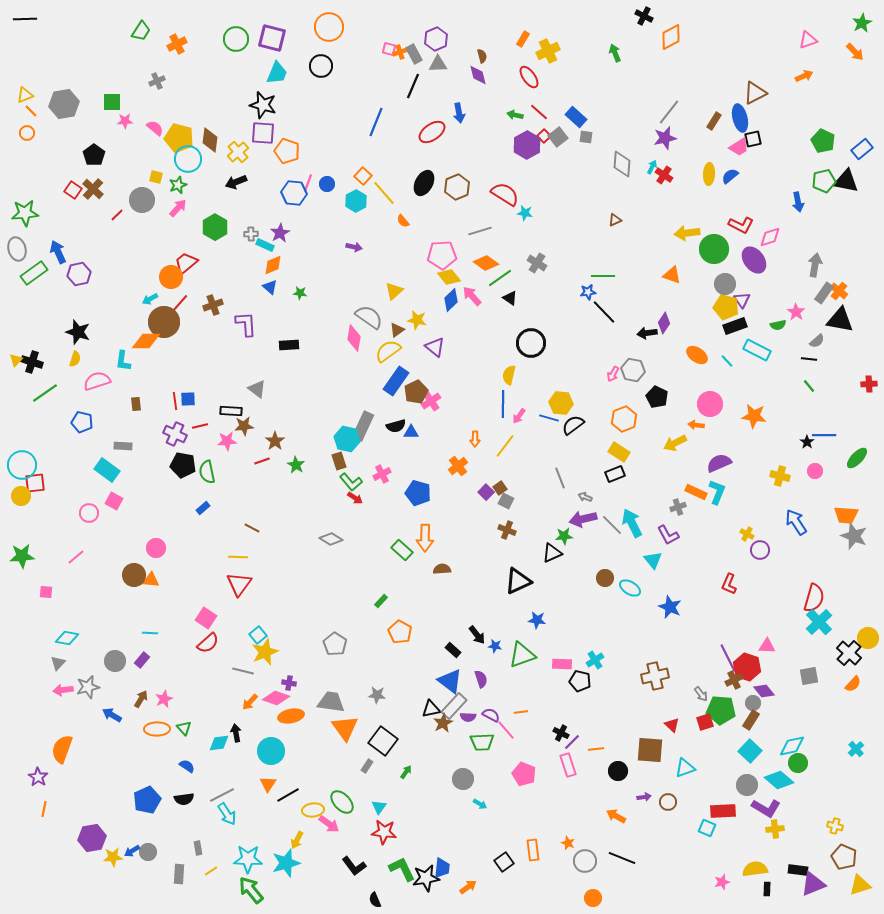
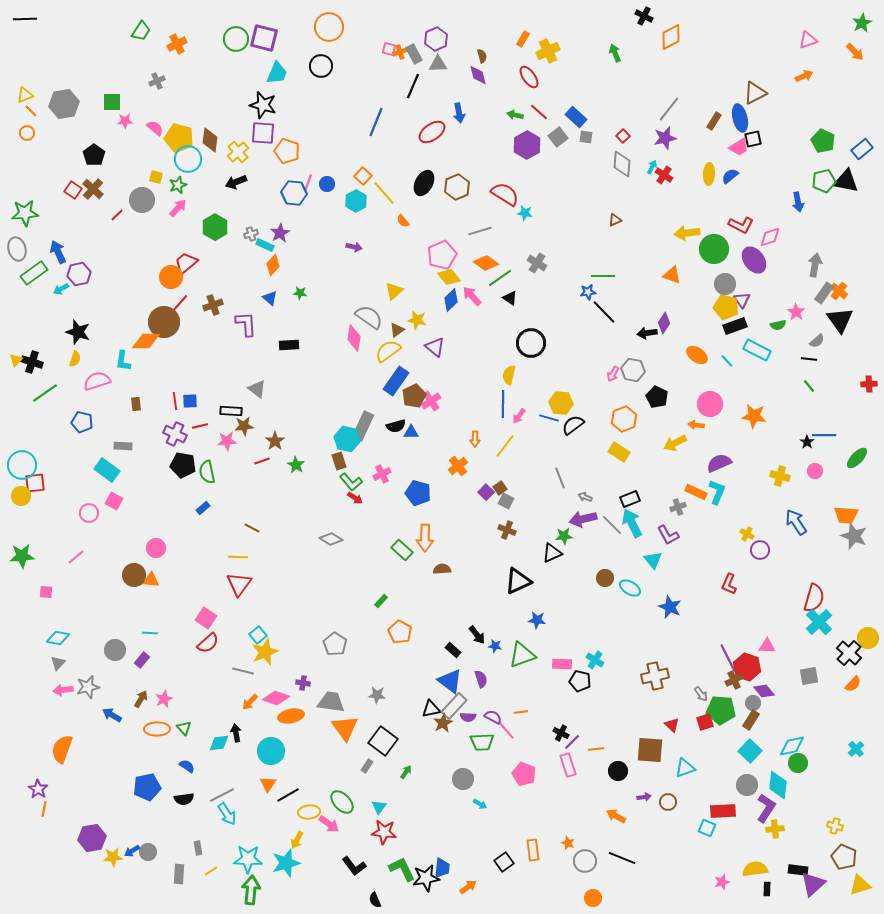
purple square at (272, 38): moved 8 px left
gray line at (669, 112): moved 3 px up
red square at (544, 136): moved 79 px right
gray cross at (251, 234): rotated 16 degrees counterclockwise
pink pentagon at (442, 255): rotated 20 degrees counterclockwise
orange diamond at (273, 265): rotated 25 degrees counterclockwise
blue triangle at (270, 287): moved 11 px down
cyan arrow at (150, 299): moved 89 px left, 10 px up
black triangle at (840, 320): rotated 44 degrees clockwise
brown pentagon at (416, 392): moved 2 px left, 4 px down
blue square at (188, 399): moved 2 px right, 2 px down
black rectangle at (615, 474): moved 15 px right, 25 px down
cyan diamond at (67, 638): moved 9 px left
cyan cross at (595, 660): rotated 24 degrees counterclockwise
gray circle at (115, 661): moved 11 px up
purple cross at (289, 683): moved 14 px right
purple semicircle at (491, 715): moved 2 px right, 2 px down
purple star at (38, 777): moved 12 px down
cyan diamond at (779, 780): moved 1 px left, 5 px down; rotated 56 degrees clockwise
blue pentagon at (147, 800): moved 13 px up; rotated 12 degrees clockwise
purple L-shape at (766, 808): rotated 88 degrees counterclockwise
yellow ellipse at (313, 810): moved 4 px left, 2 px down
purple triangle at (813, 884): rotated 20 degrees counterclockwise
green arrow at (251, 890): rotated 44 degrees clockwise
